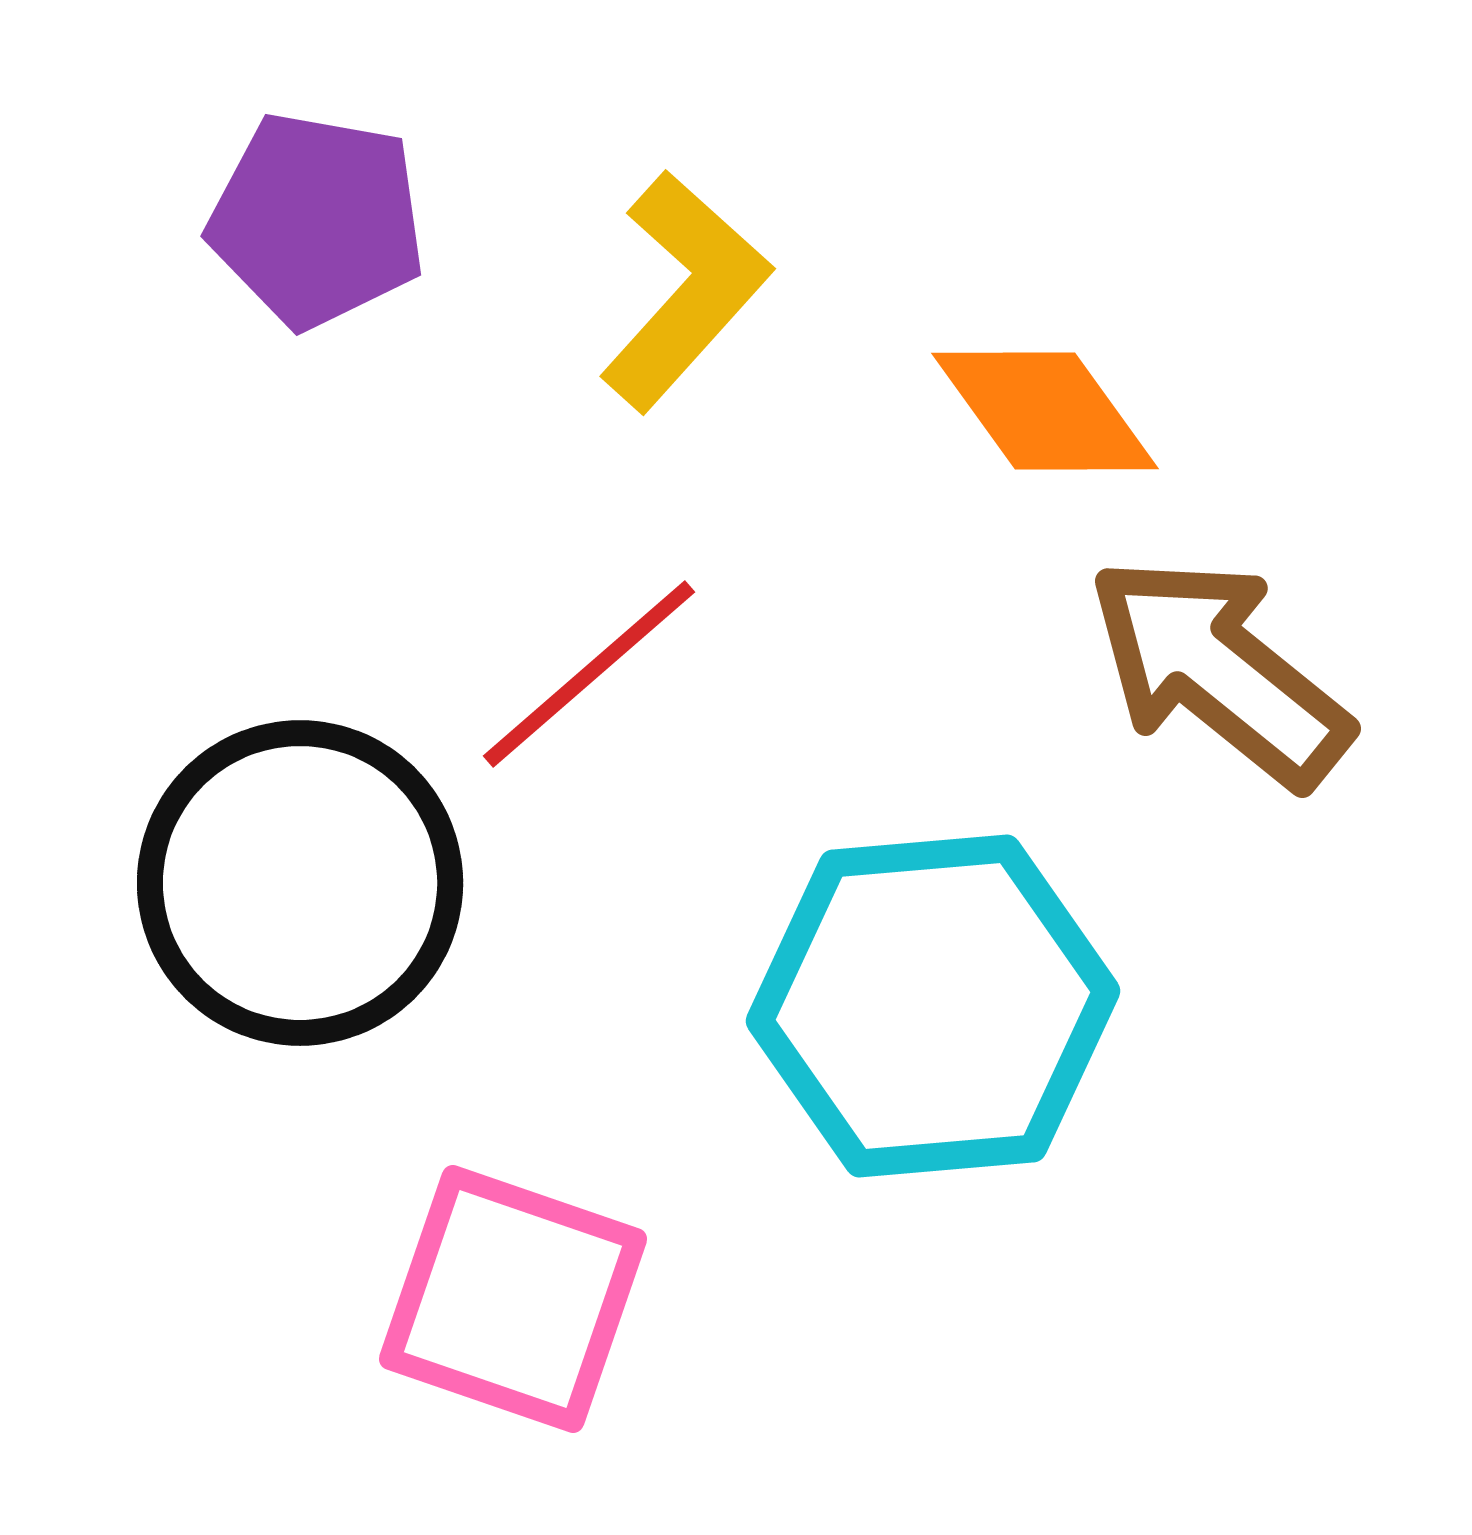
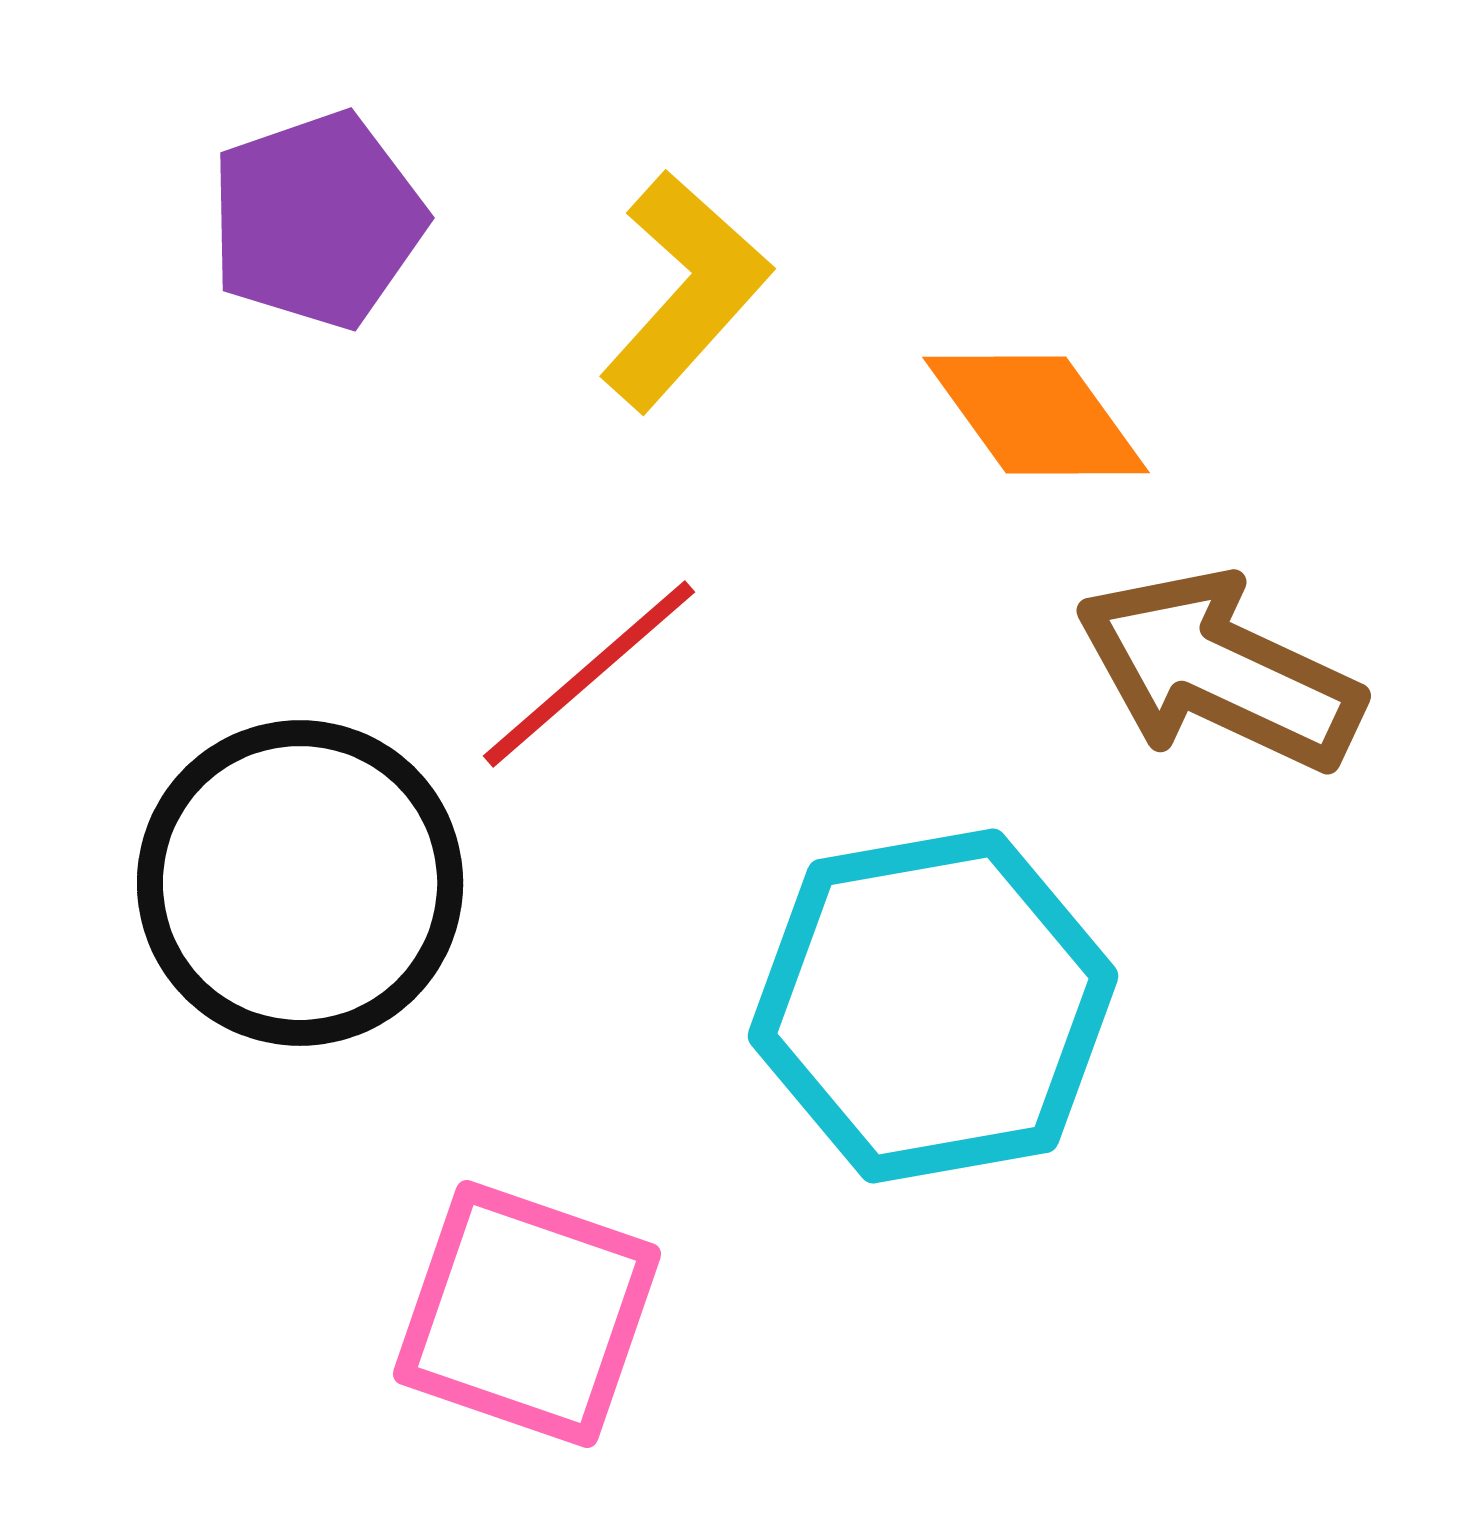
purple pentagon: rotated 29 degrees counterclockwise
orange diamond: moved 9 px left, 4 px down
brown arrow: rotated 14 degrees counterclockwise
cyan hexagon: rotated 5 degrees counterclockwise
pink square: moved 14 px right, 15 px down
